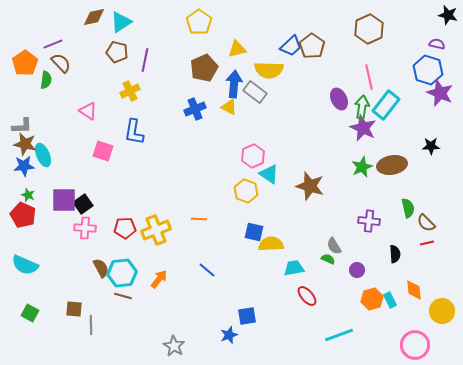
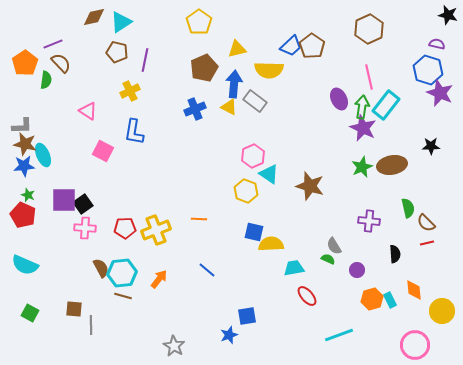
gray rectangle at (255, 92): moved 9 px down
pink square at (103, 151): rotated 10 degrees clockwise
